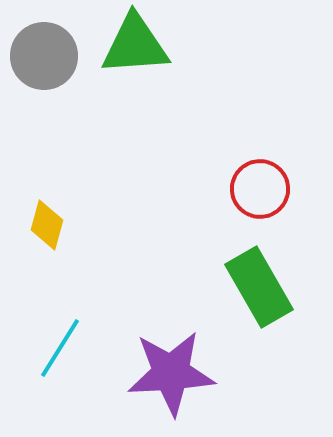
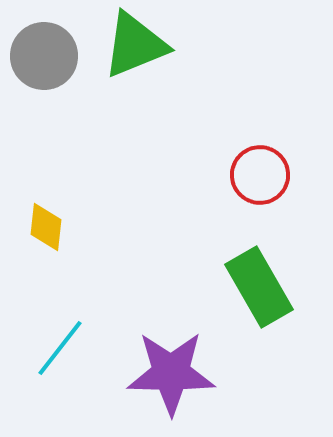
green triangle: rotated 18 degrees counterclockwise
red circle: moved 14 px up
yellow diamond: moved 1 px left, 2 px down; rotated 9 degrees counterclockwise
cyan line: rotated 6 degrees clockwise
purple star: rotated 4 degrees clockwise
